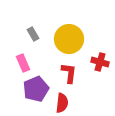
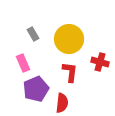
red L-shape: moved 1 px right, 1 px up
